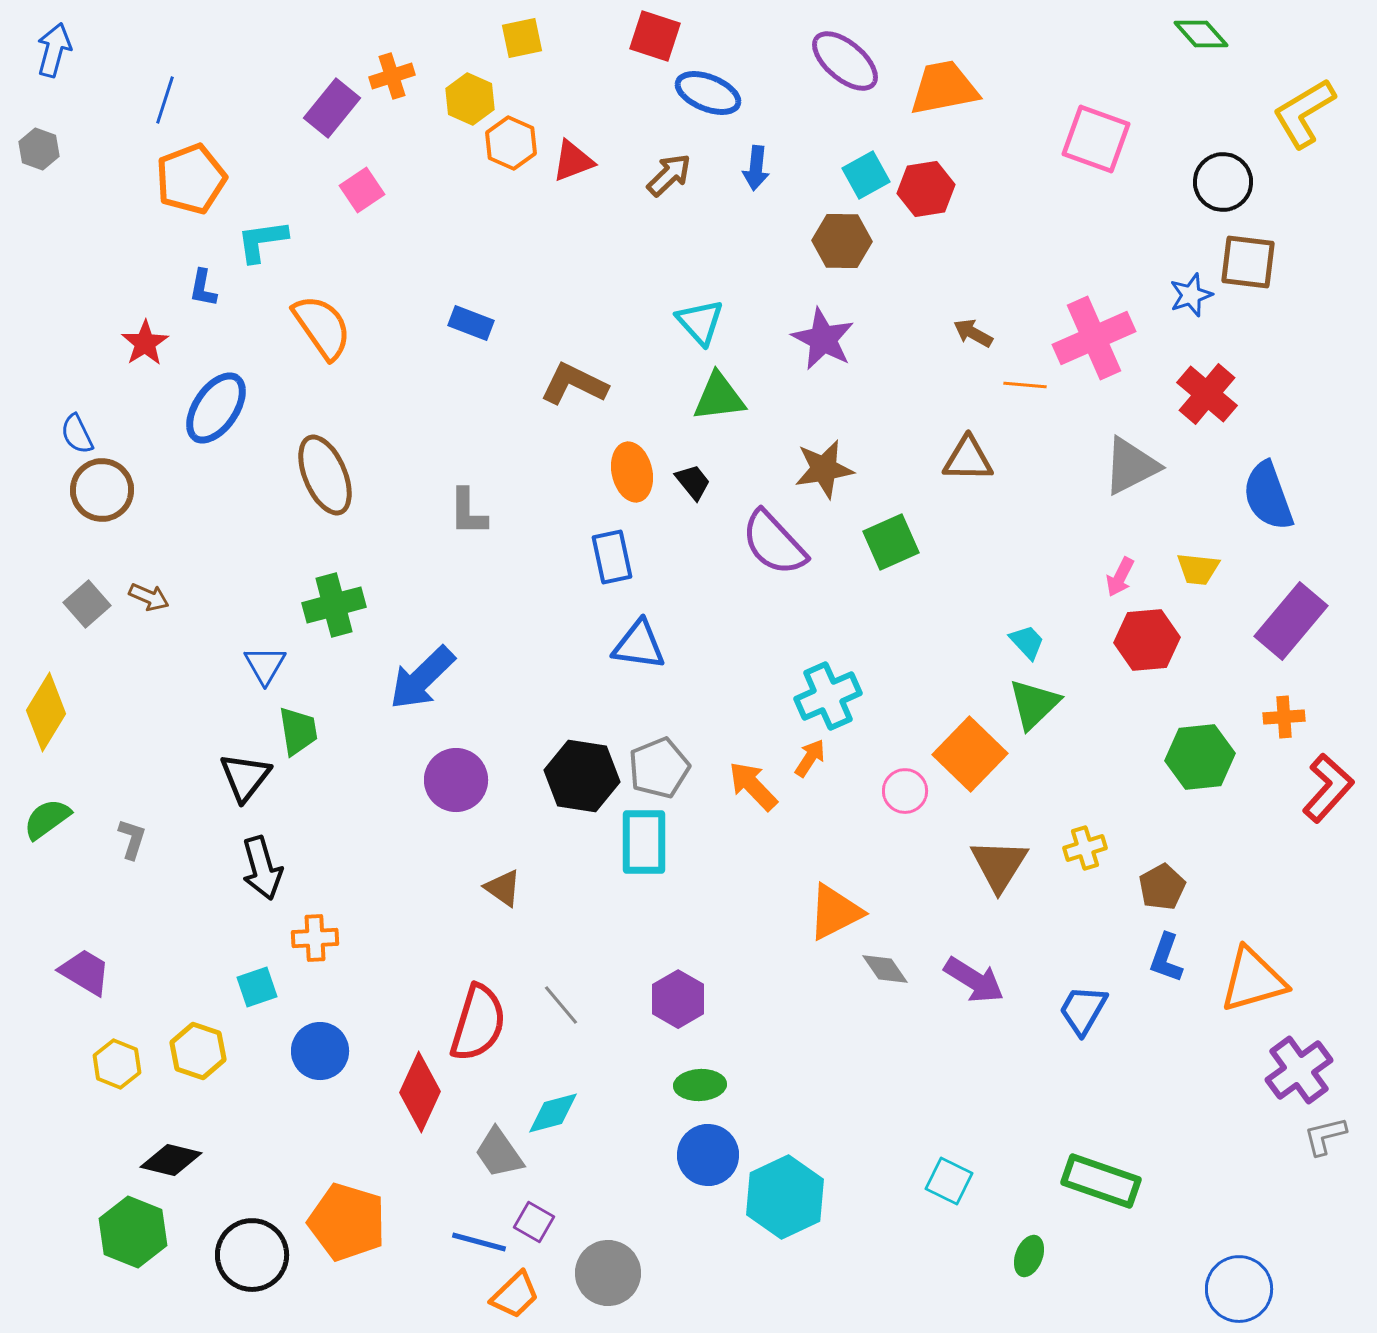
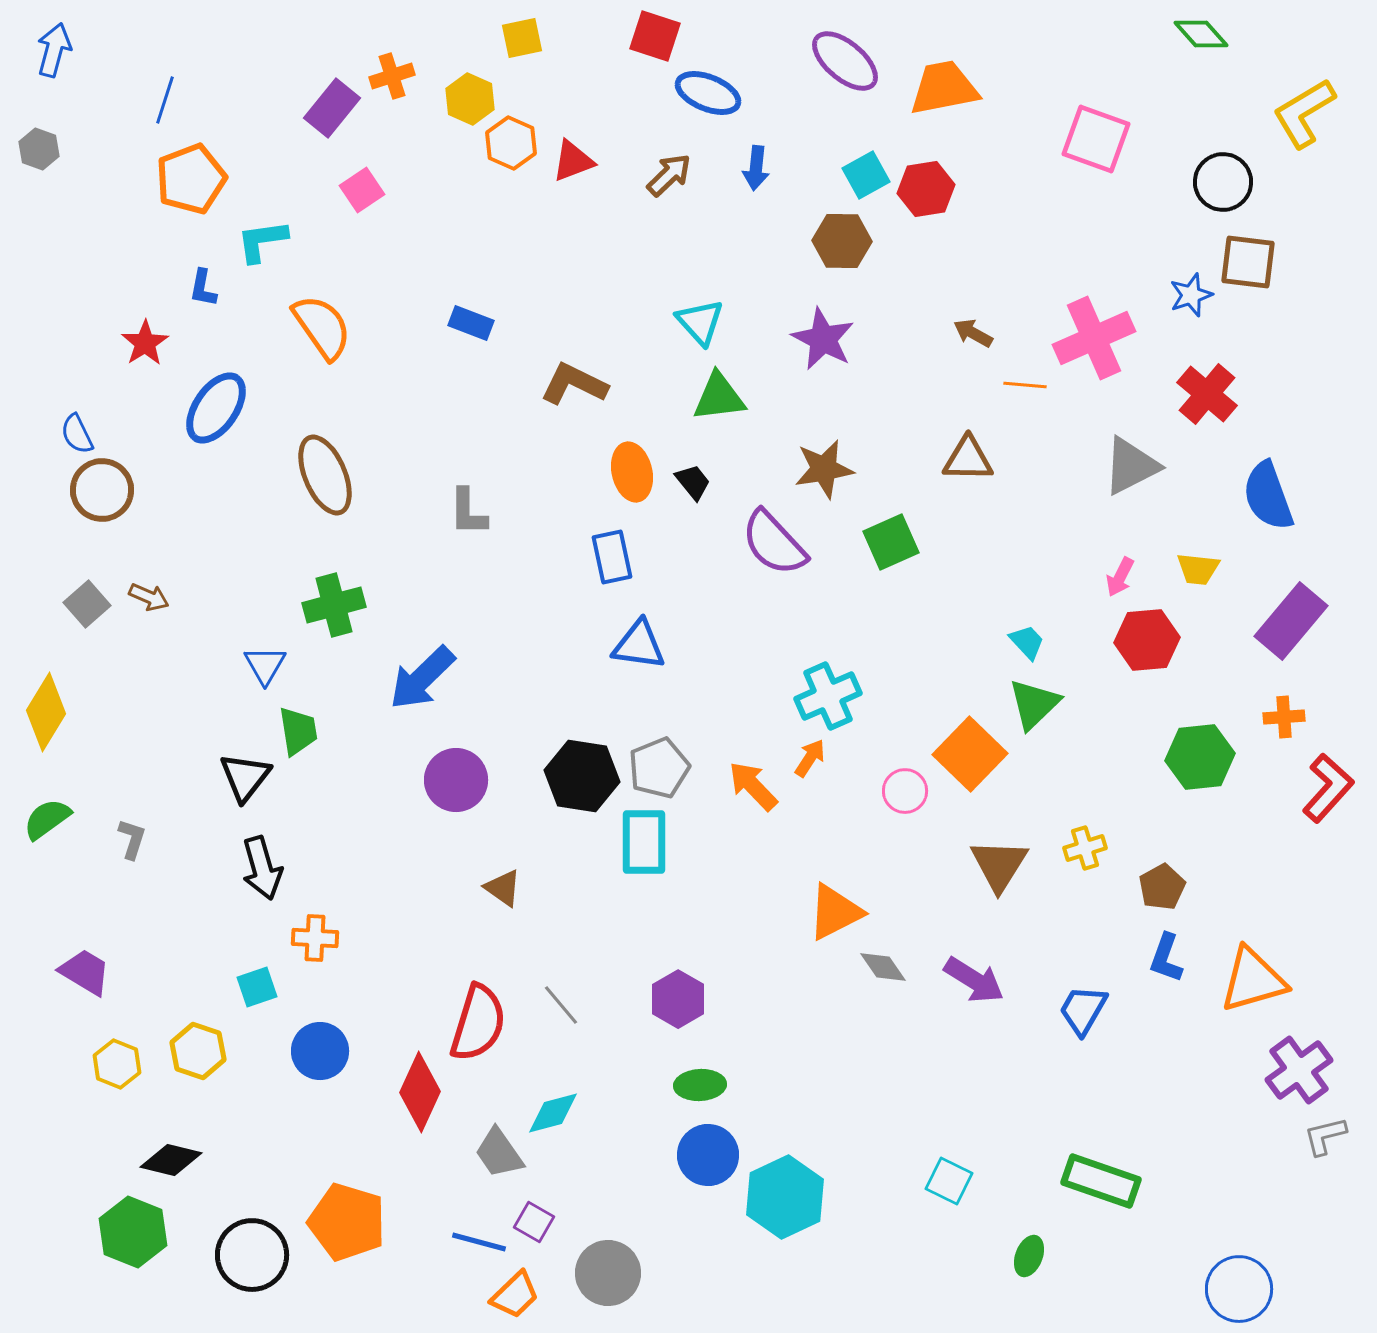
orange cross at (315, 938): rotated 6 degrees clockwise
gray diamond at (885, 969): moved 2 px left, 2 px up
